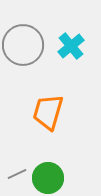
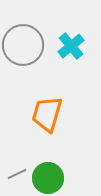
orange trapezoid: moved 1 px left, 2 px down
